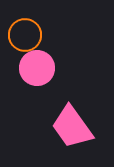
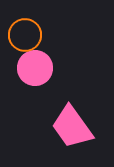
pink circle: moved 2 px left
